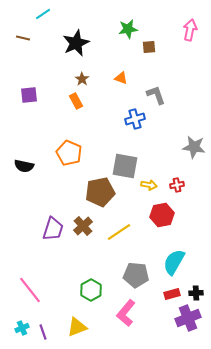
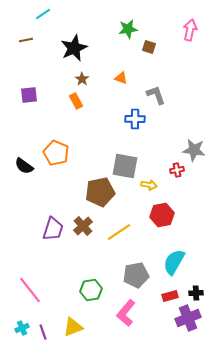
brown line: moved 3 px right, 2 px down; rotated 24 degrees counterclockwise
black star: moved 2 px left, 5 px down
brown square: rotated 24 degrees clockwise
blue cross: rotated 18 degrees clockwise
gray star: moved 3 px down
orange pentagon: moved 13 px left
black semicircle: rotated 24 degrees clockwise
red cross: moved 15 px up
gray pentagon: rotated 15 degrees counterclockwise
green hexagon: rotated 20 degrees clockwise
red rectangle: moved 2 px left, 2 px down
yellow triangle: moved 4 px left
